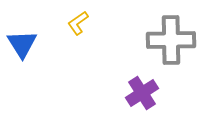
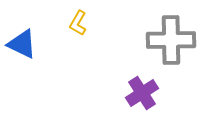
yellow L-shape: rotated 25 degrees counterclockwise
blue triangle: rotated 32 degrees counterclockwise
